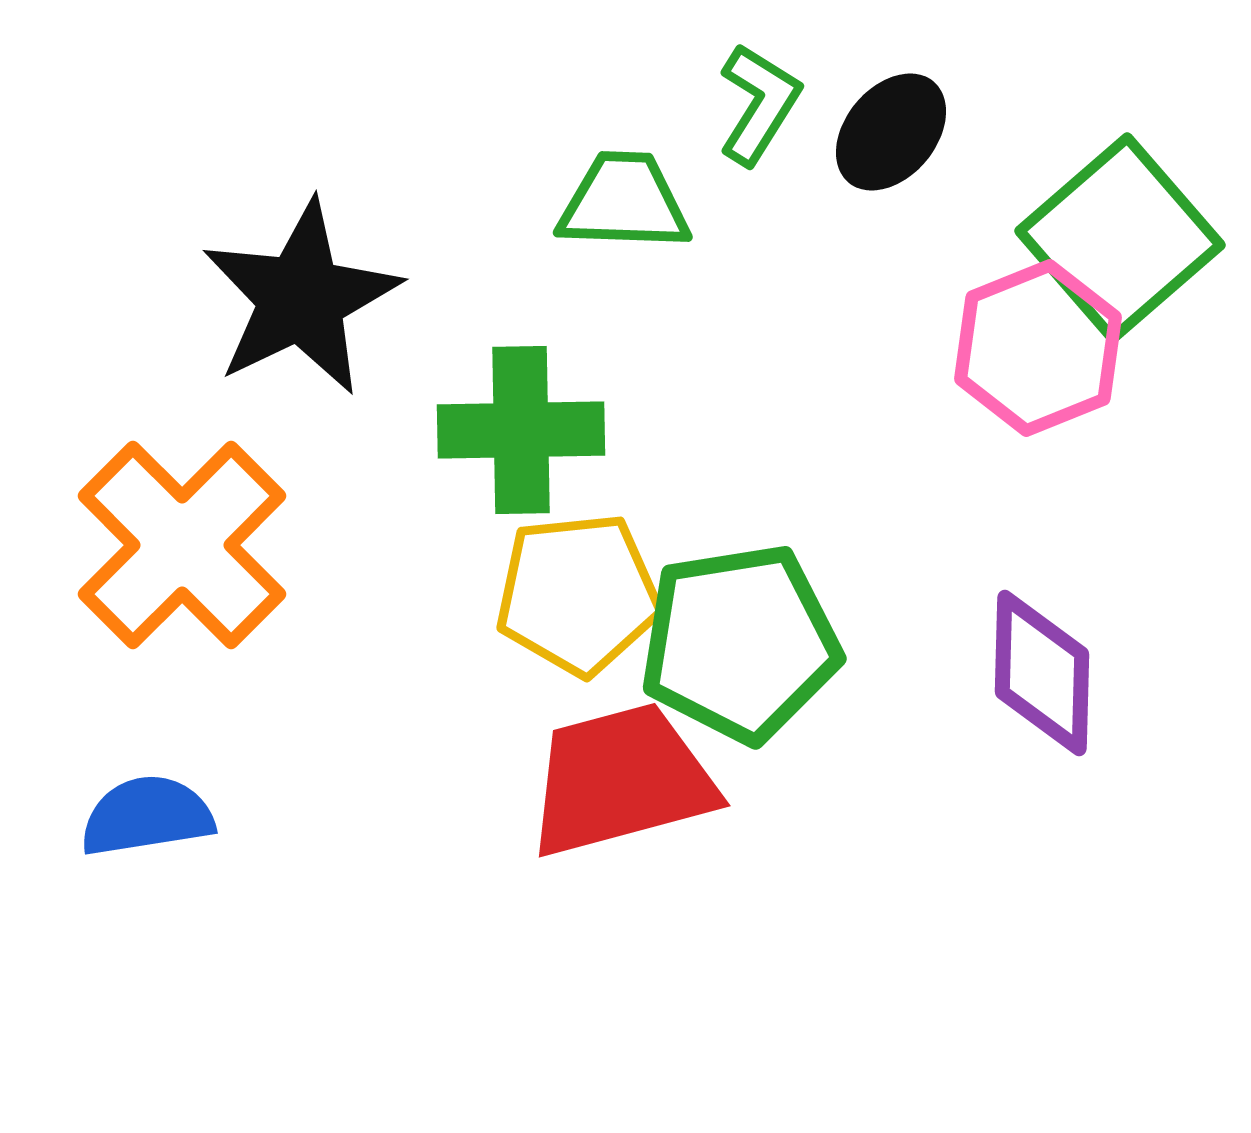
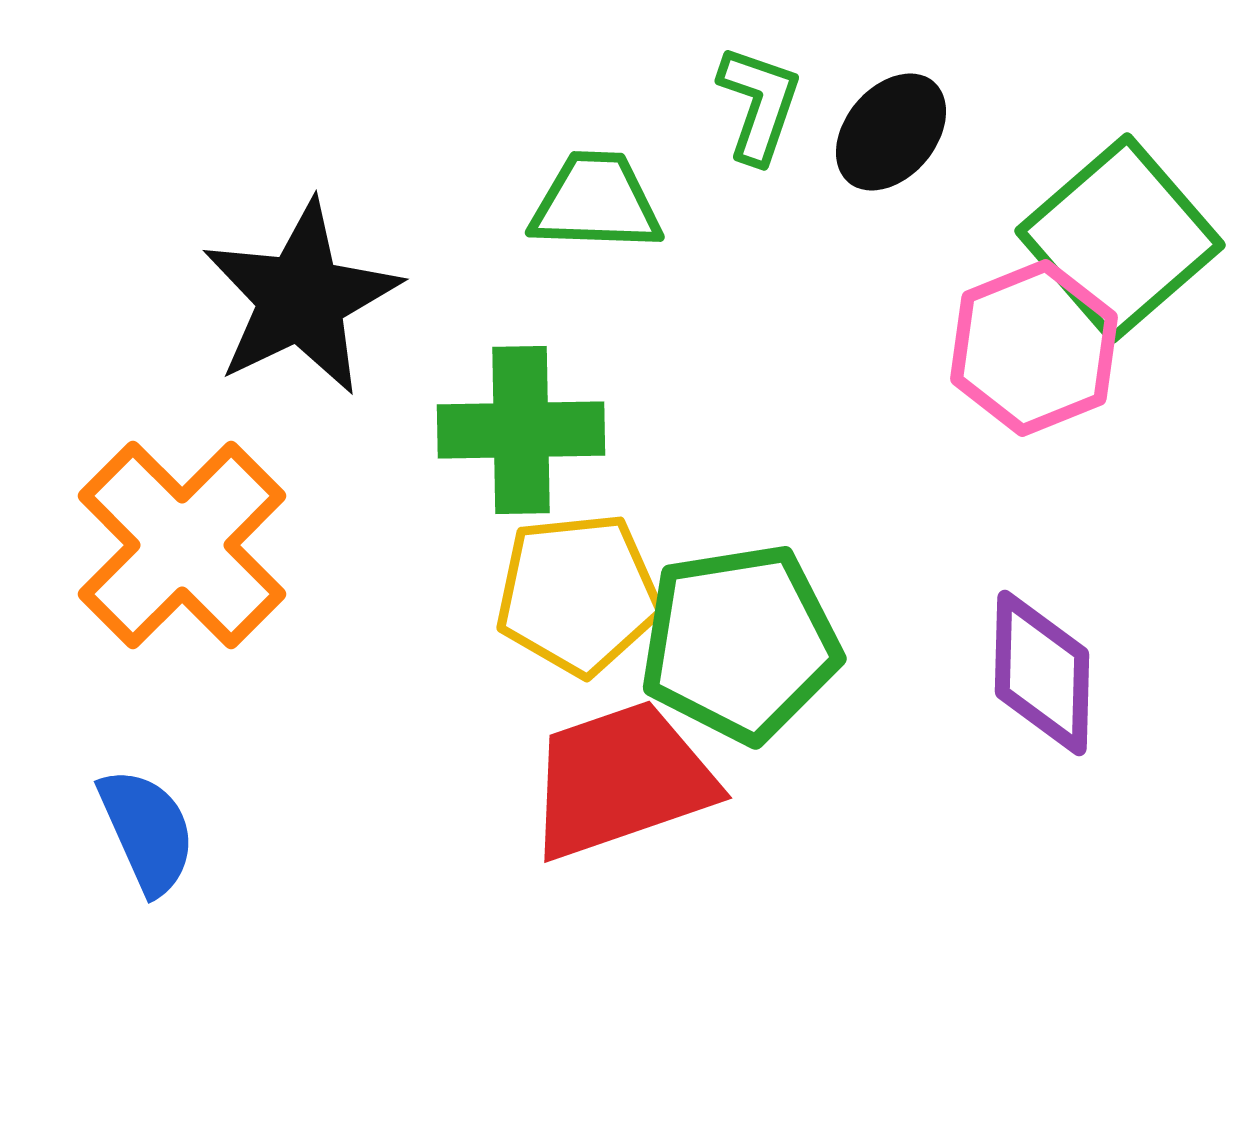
green L-shape: rotated 13 degrees counterclockwise
green trapezoid: moved 28 px left
pink hexagon: moved 4 px left
red trapezoid: rotated 4 degrees counterclockwise
blue semicircle: moved 15 px down; rotated 75 degrees clockwise
